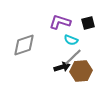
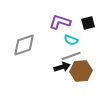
gray line: moved 2 px left, 1 px up; rotated 24 degrees clockwise
